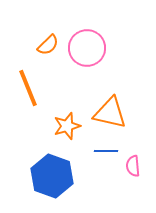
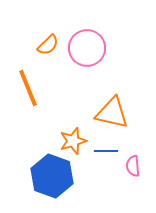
orange triangle: moved 2 px right
orange star: moved 6 px right, 15 px down
